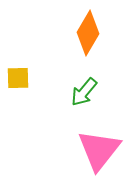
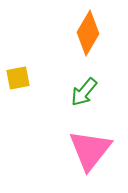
yellow square: rotated 10 degrees counterclockwise
pink triangle: moved 9 px left
